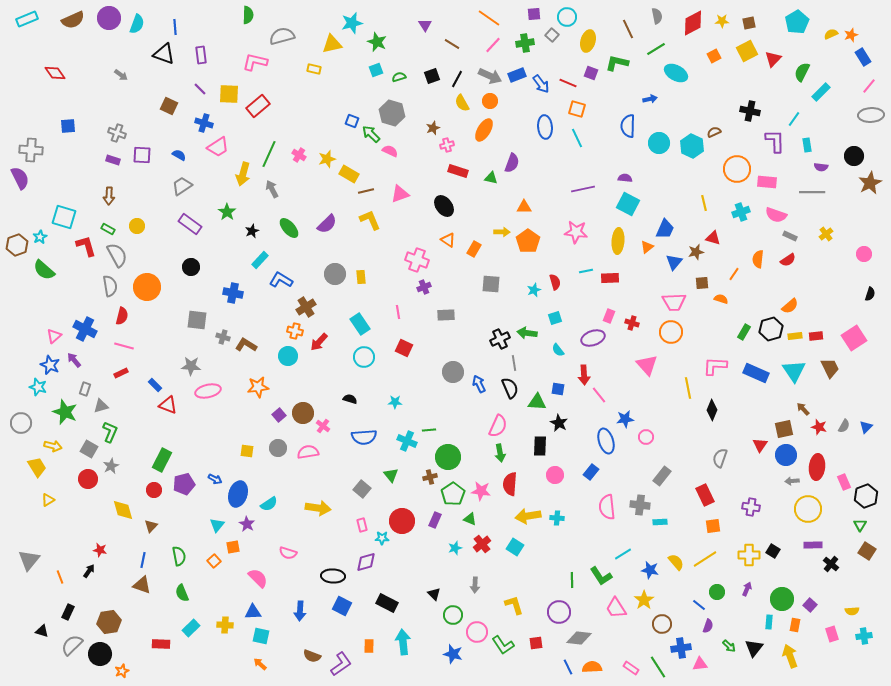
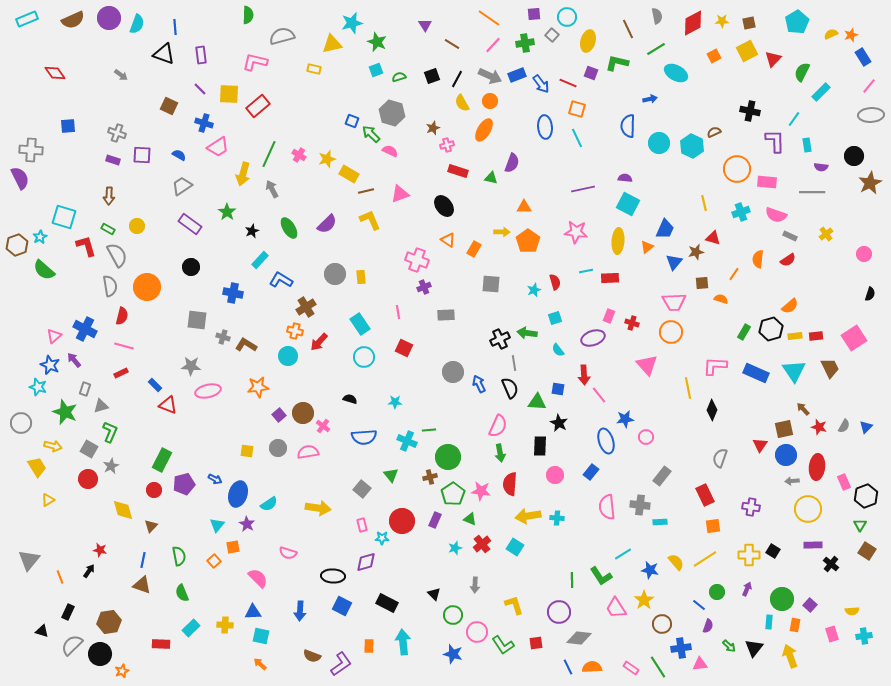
green ellipse at (289, 228): rotated 10 degrees clockwise
